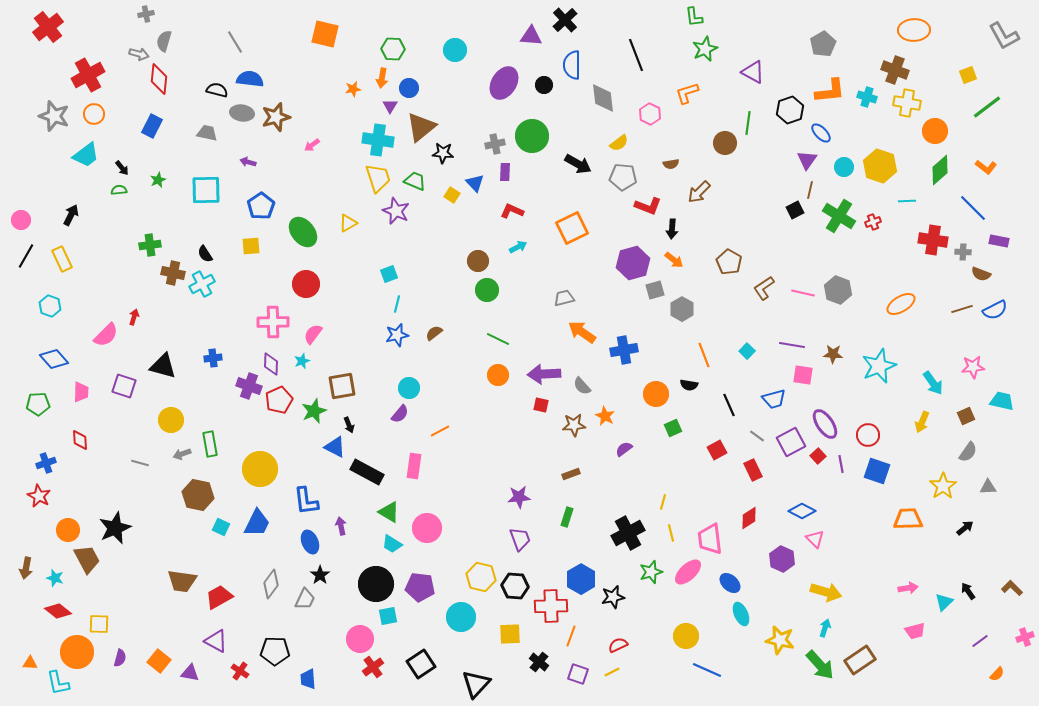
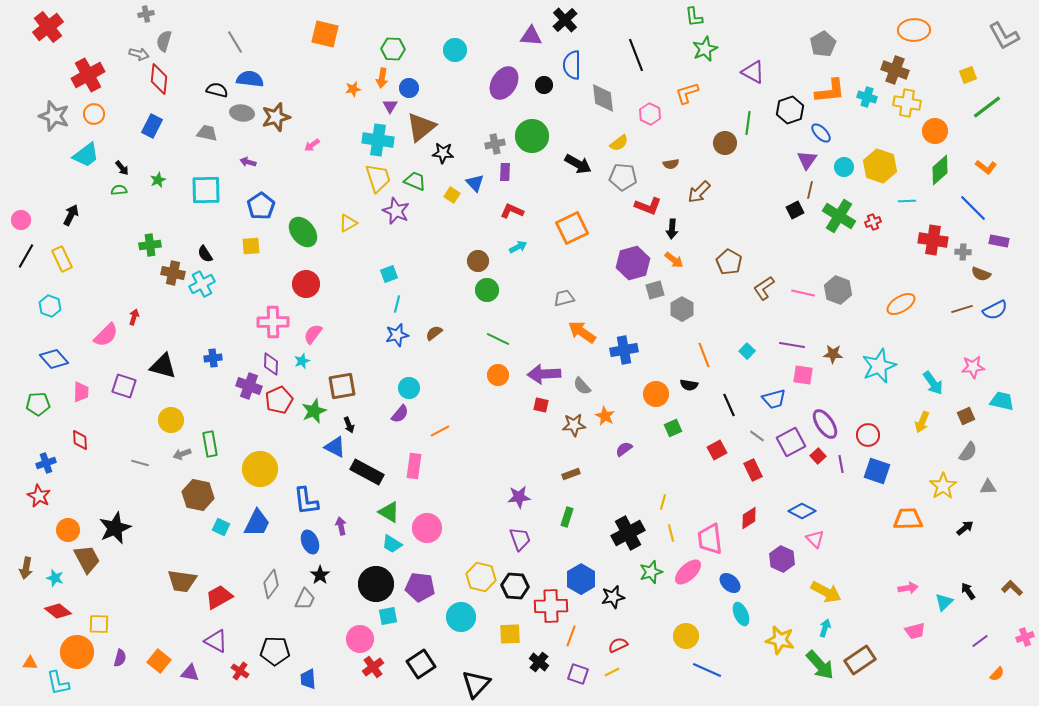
yellow arrow at (826, 592): rotated 12 degrees clockwise
